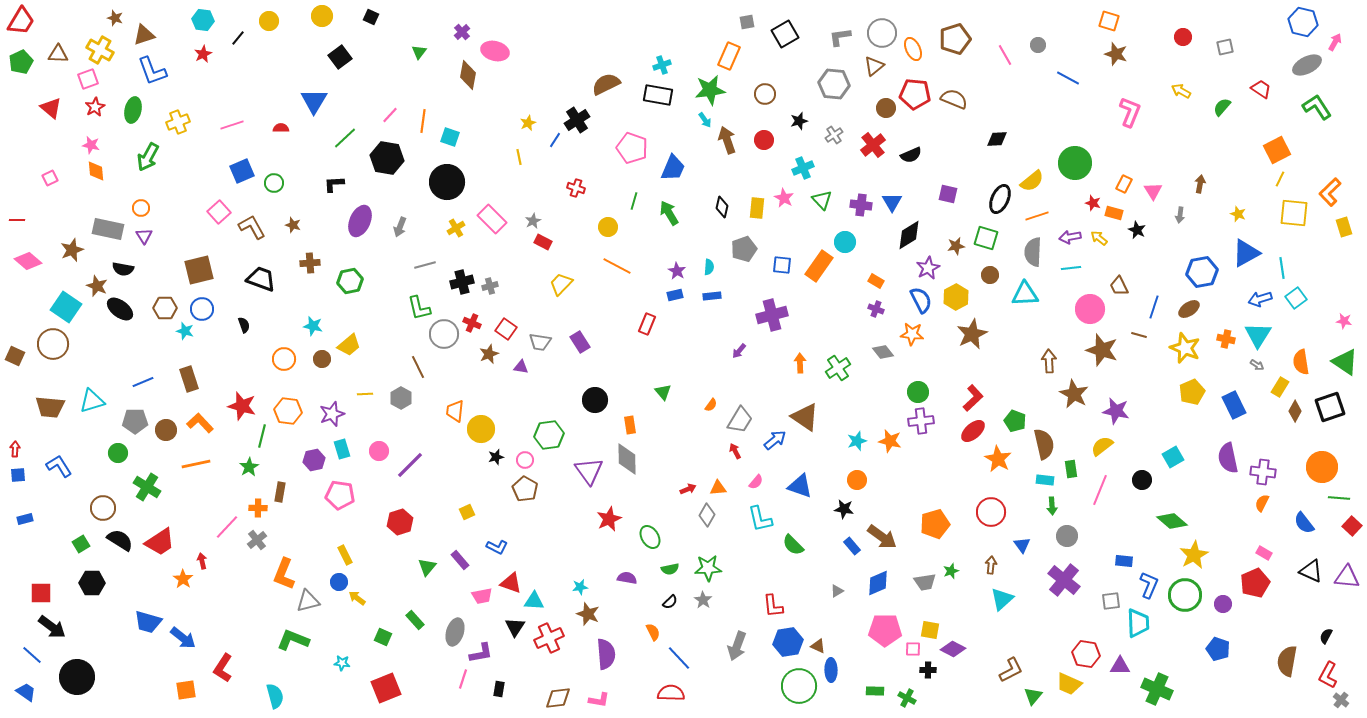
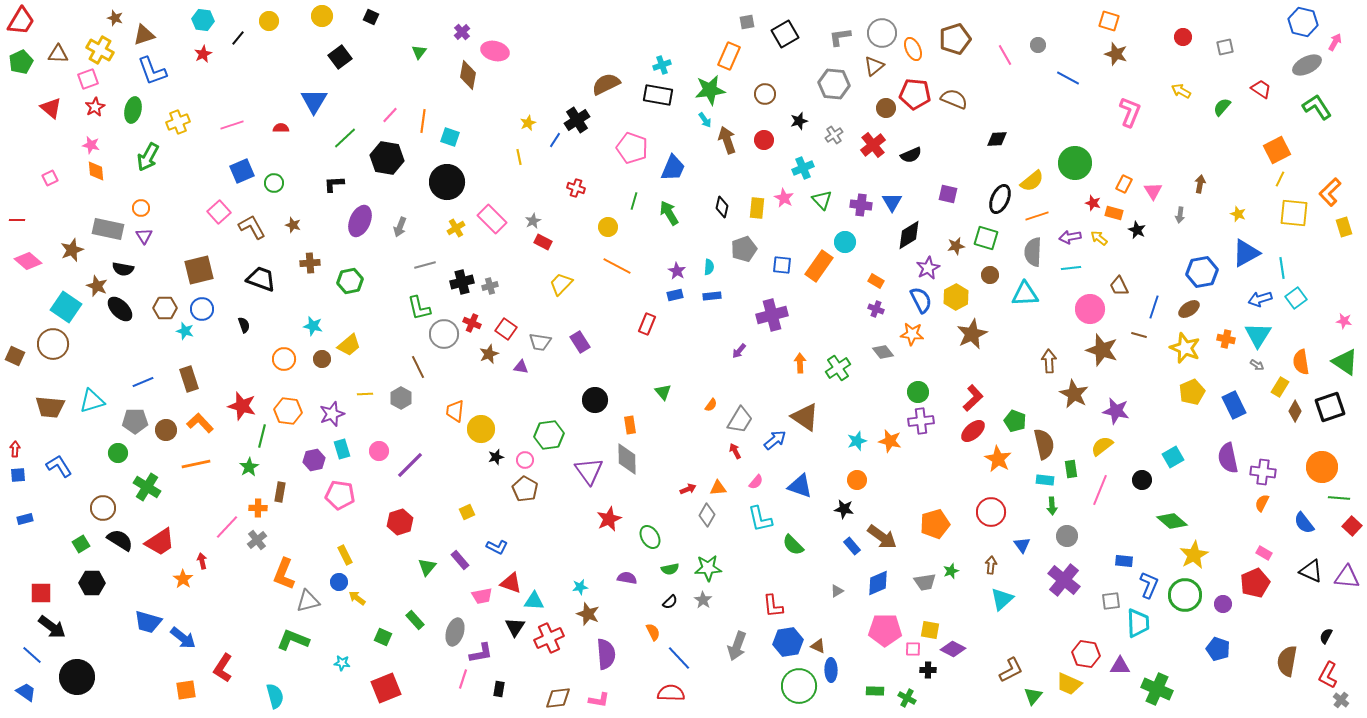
black ellipse at (120, 309): rotated 8 degrees clockwise
